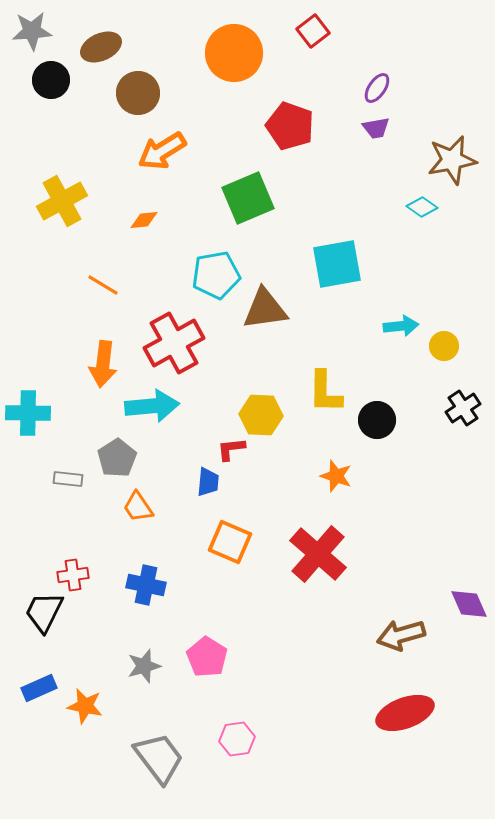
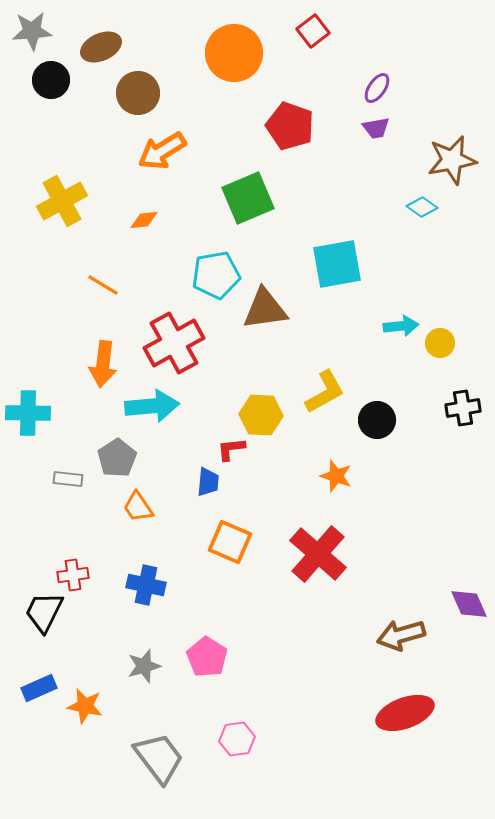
yellow circle at (444, 346): moved 4 px left, 3 px up
yellow L-shape at (325, 392): rotated 120 degrees counterclockwise
black cross at (463, 408): rotated 24 degrees clockwise
